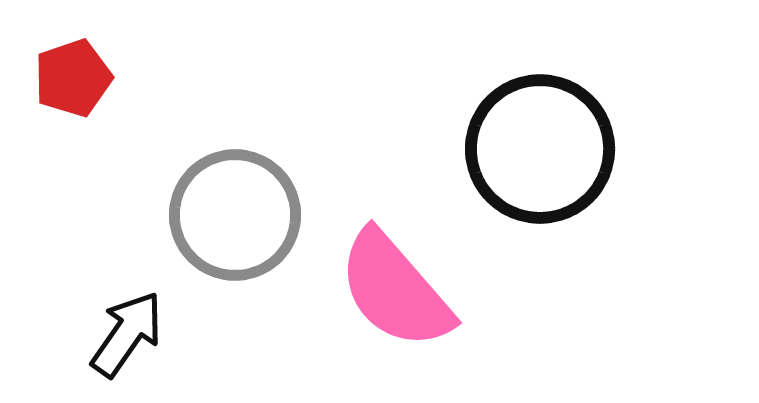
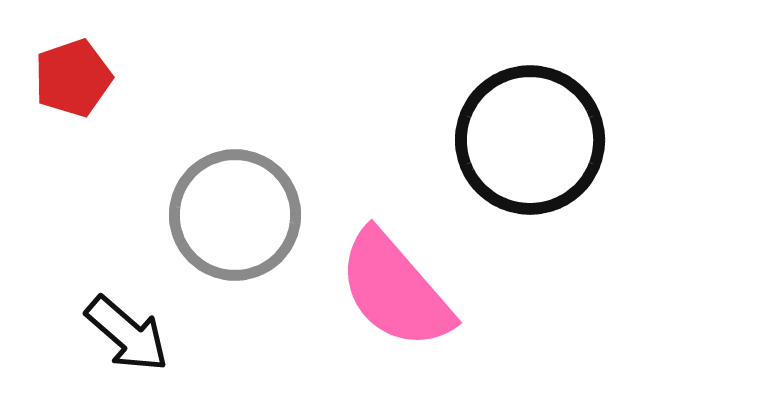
black circle: moved 10 px left, 9 px up
black arrow: rotated 96 degrees clockwise
